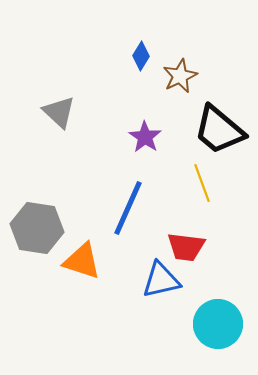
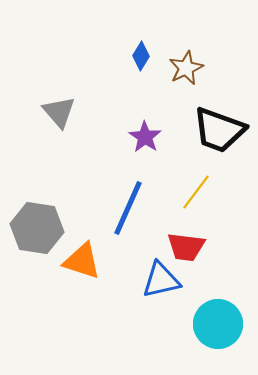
brown star: moved 6 px right, 8 px up
gray triangle: rotated 6 degrees clockwise
black trapezoid: rotated 20 degrees counterclockwise
yellow line: moved 6 px left, 9 px down; rotated 57 degrees clockwise
